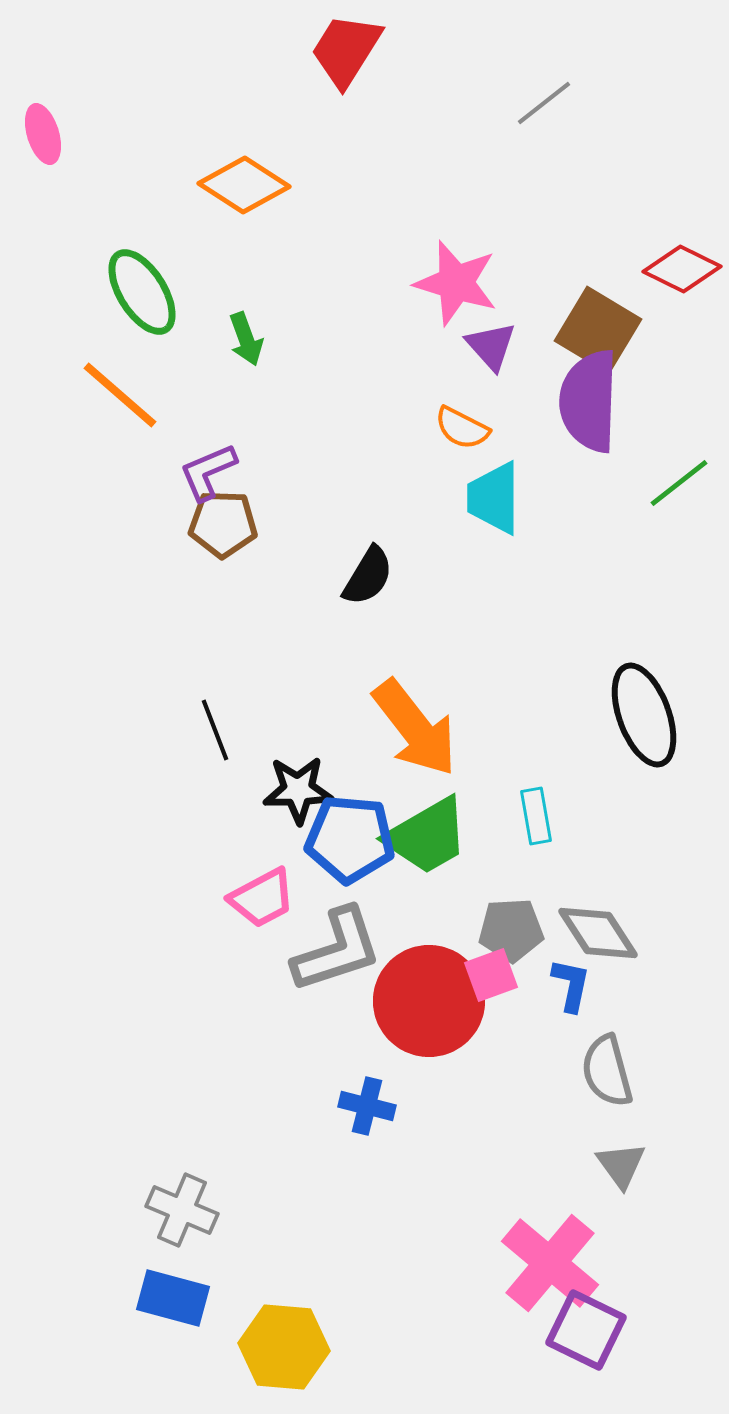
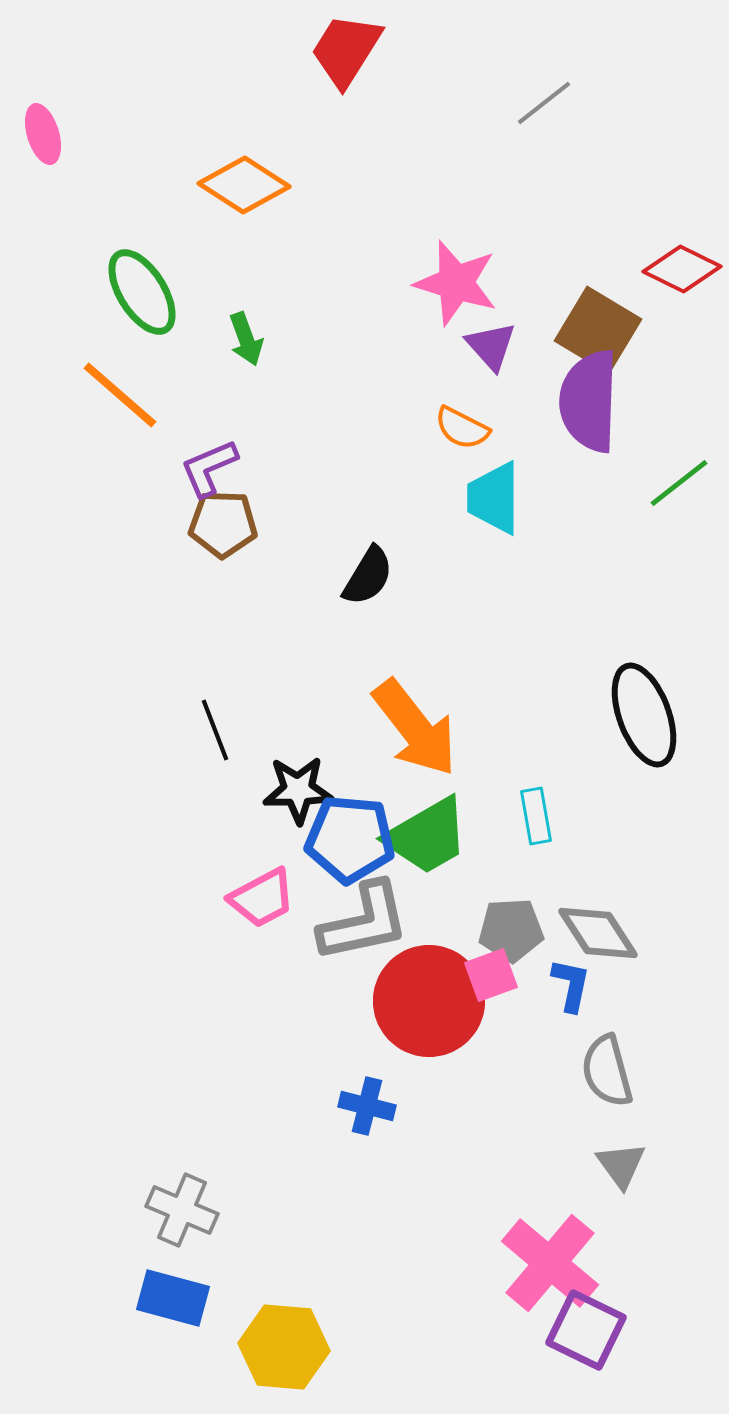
purple L-shape: moved 1 px right, 4 px up
gray L-shape: moved 27 px right, 28 px up; rotated 6 degrees clockwise
